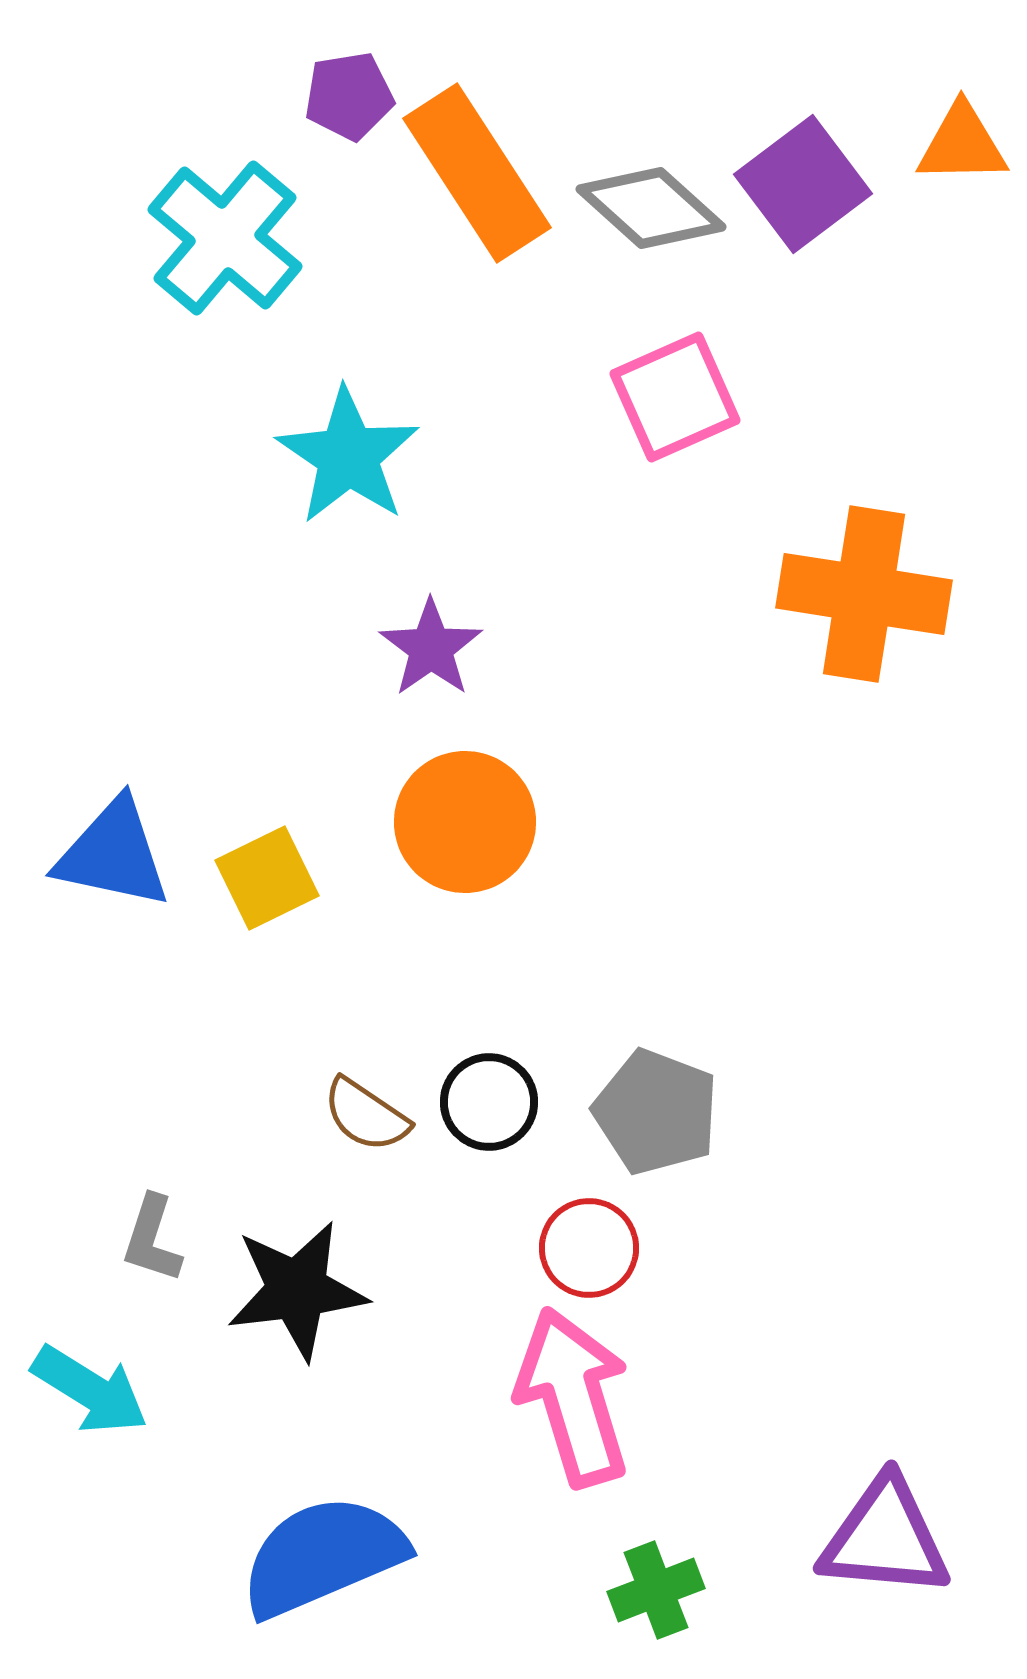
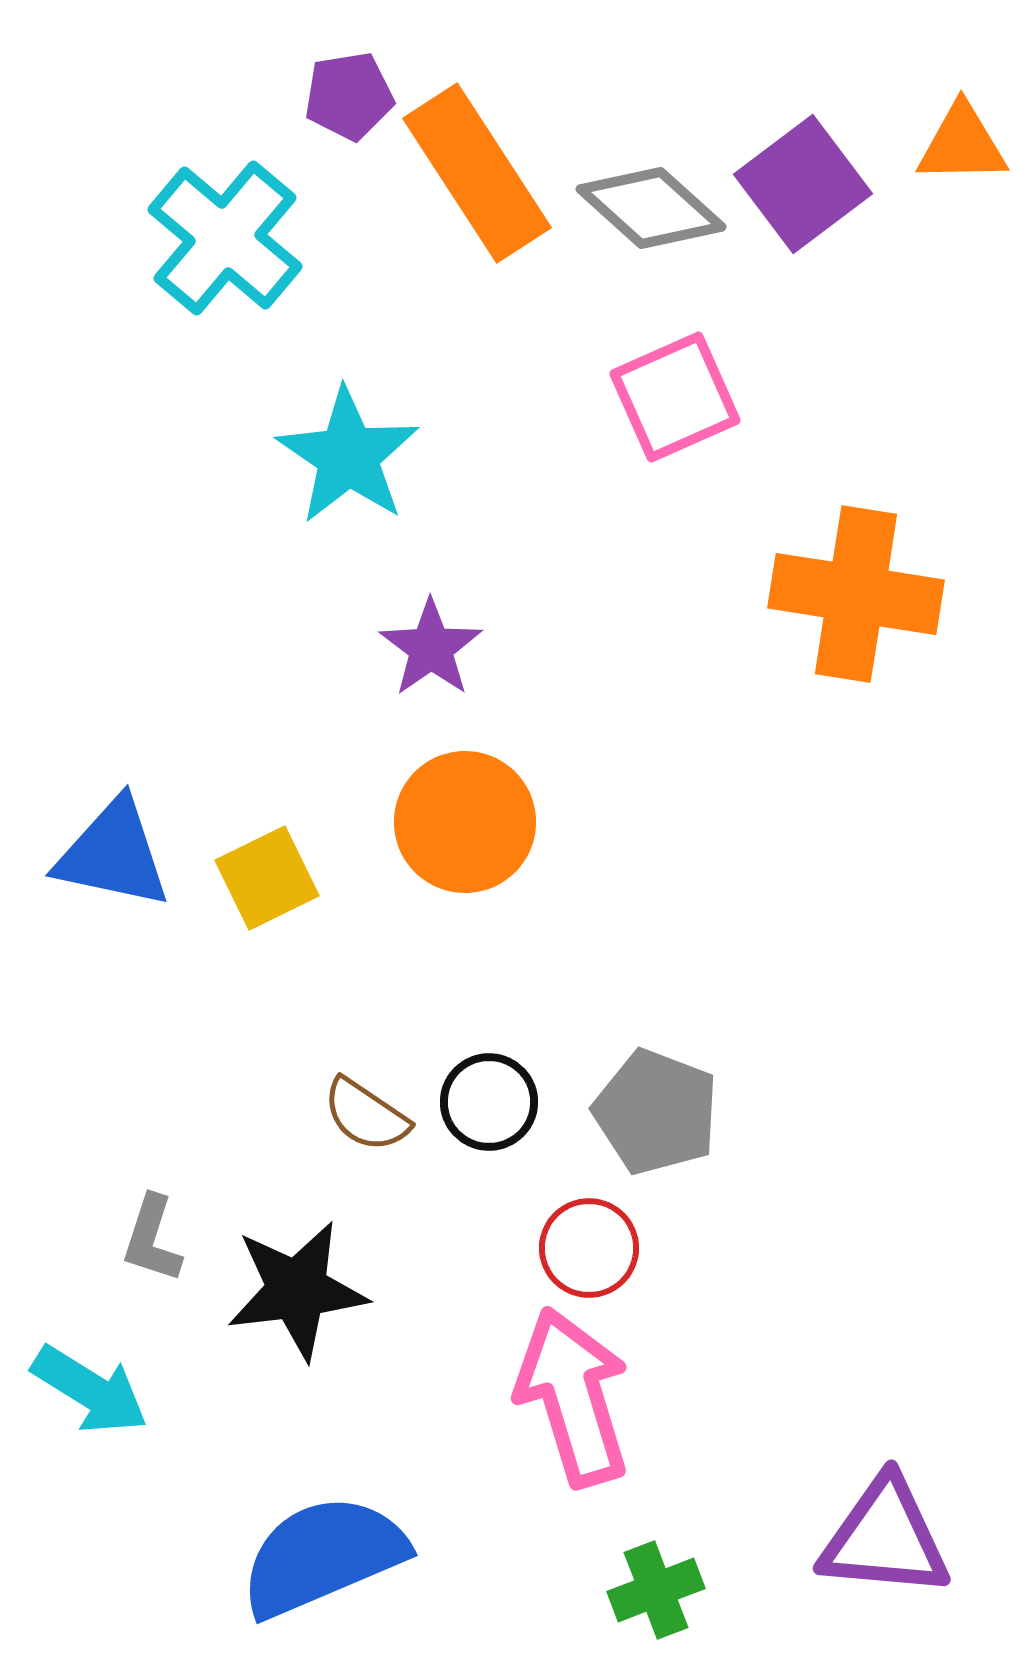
orange cross: moved 8 px left
